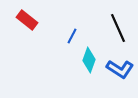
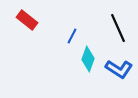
cyan diamond: moved 1 px left, 1 px up
blue L-shape: moved 1 px left
